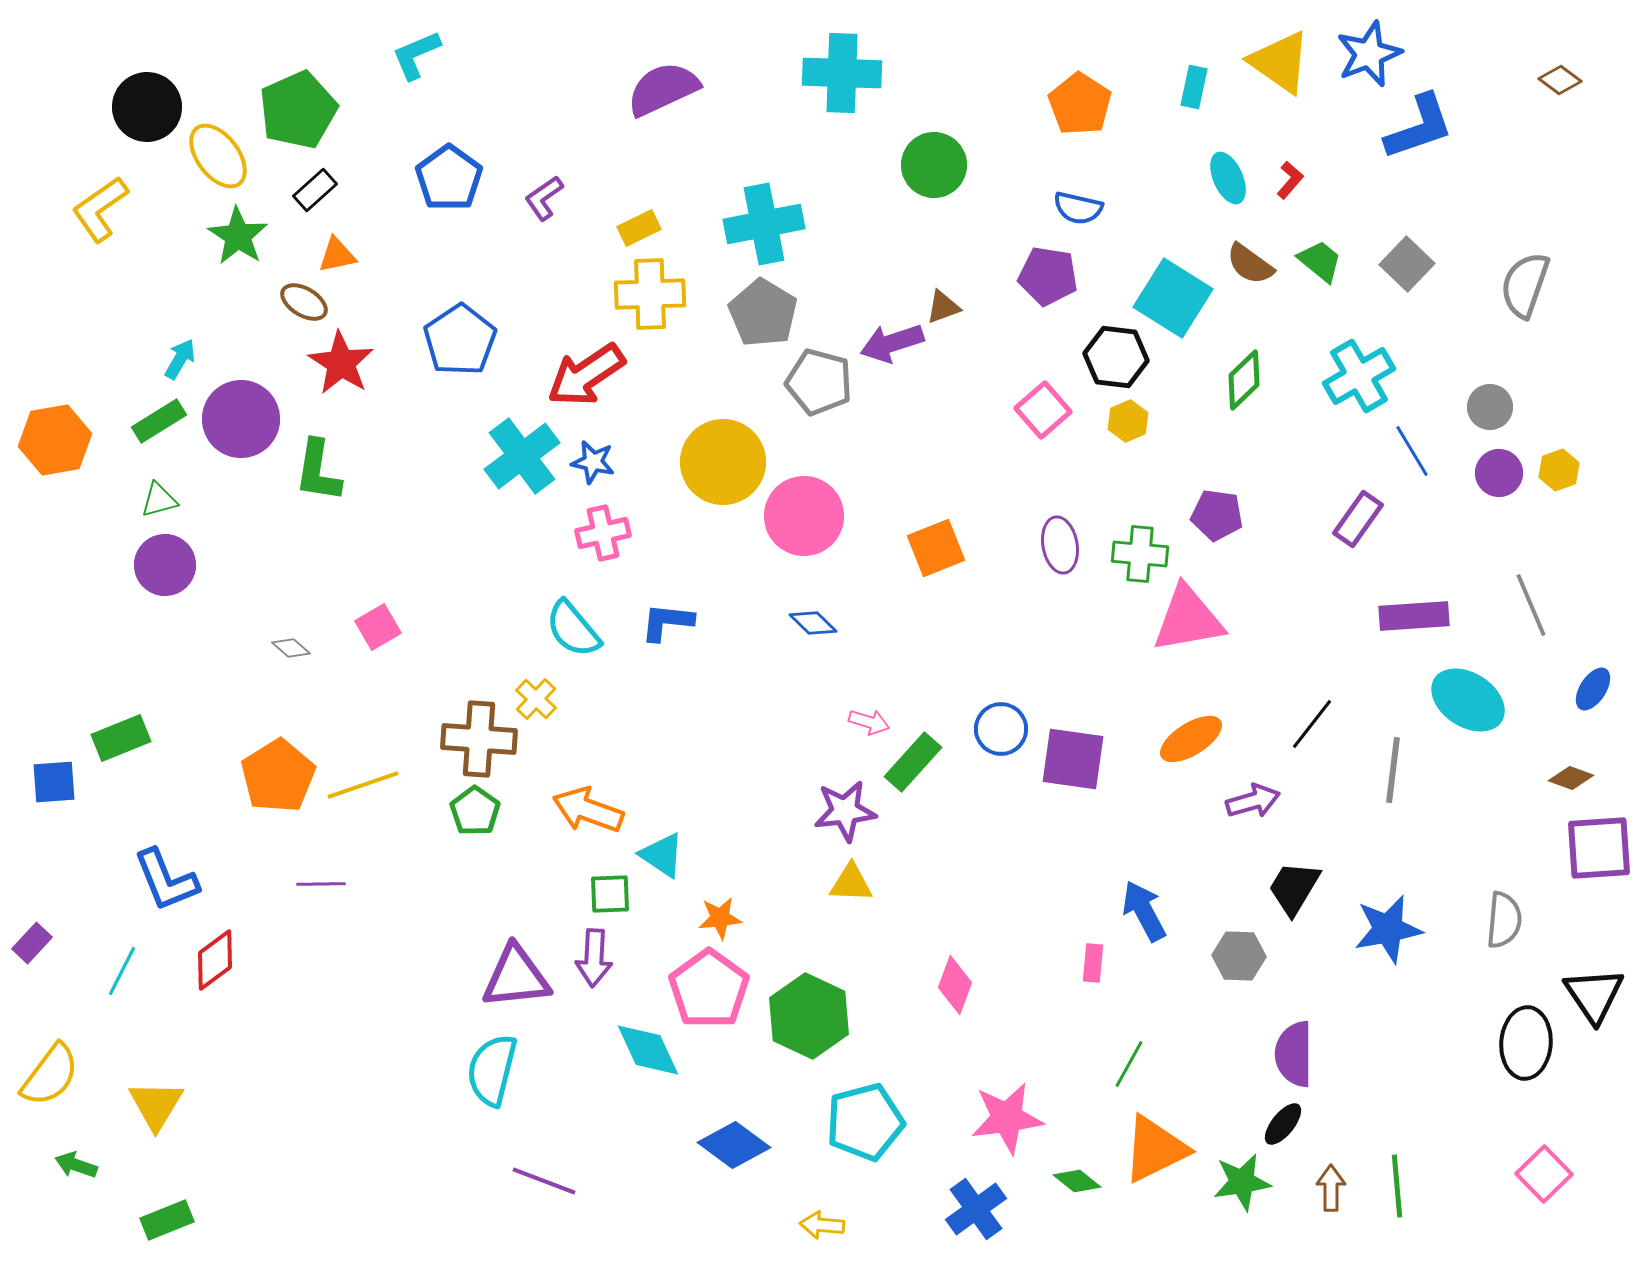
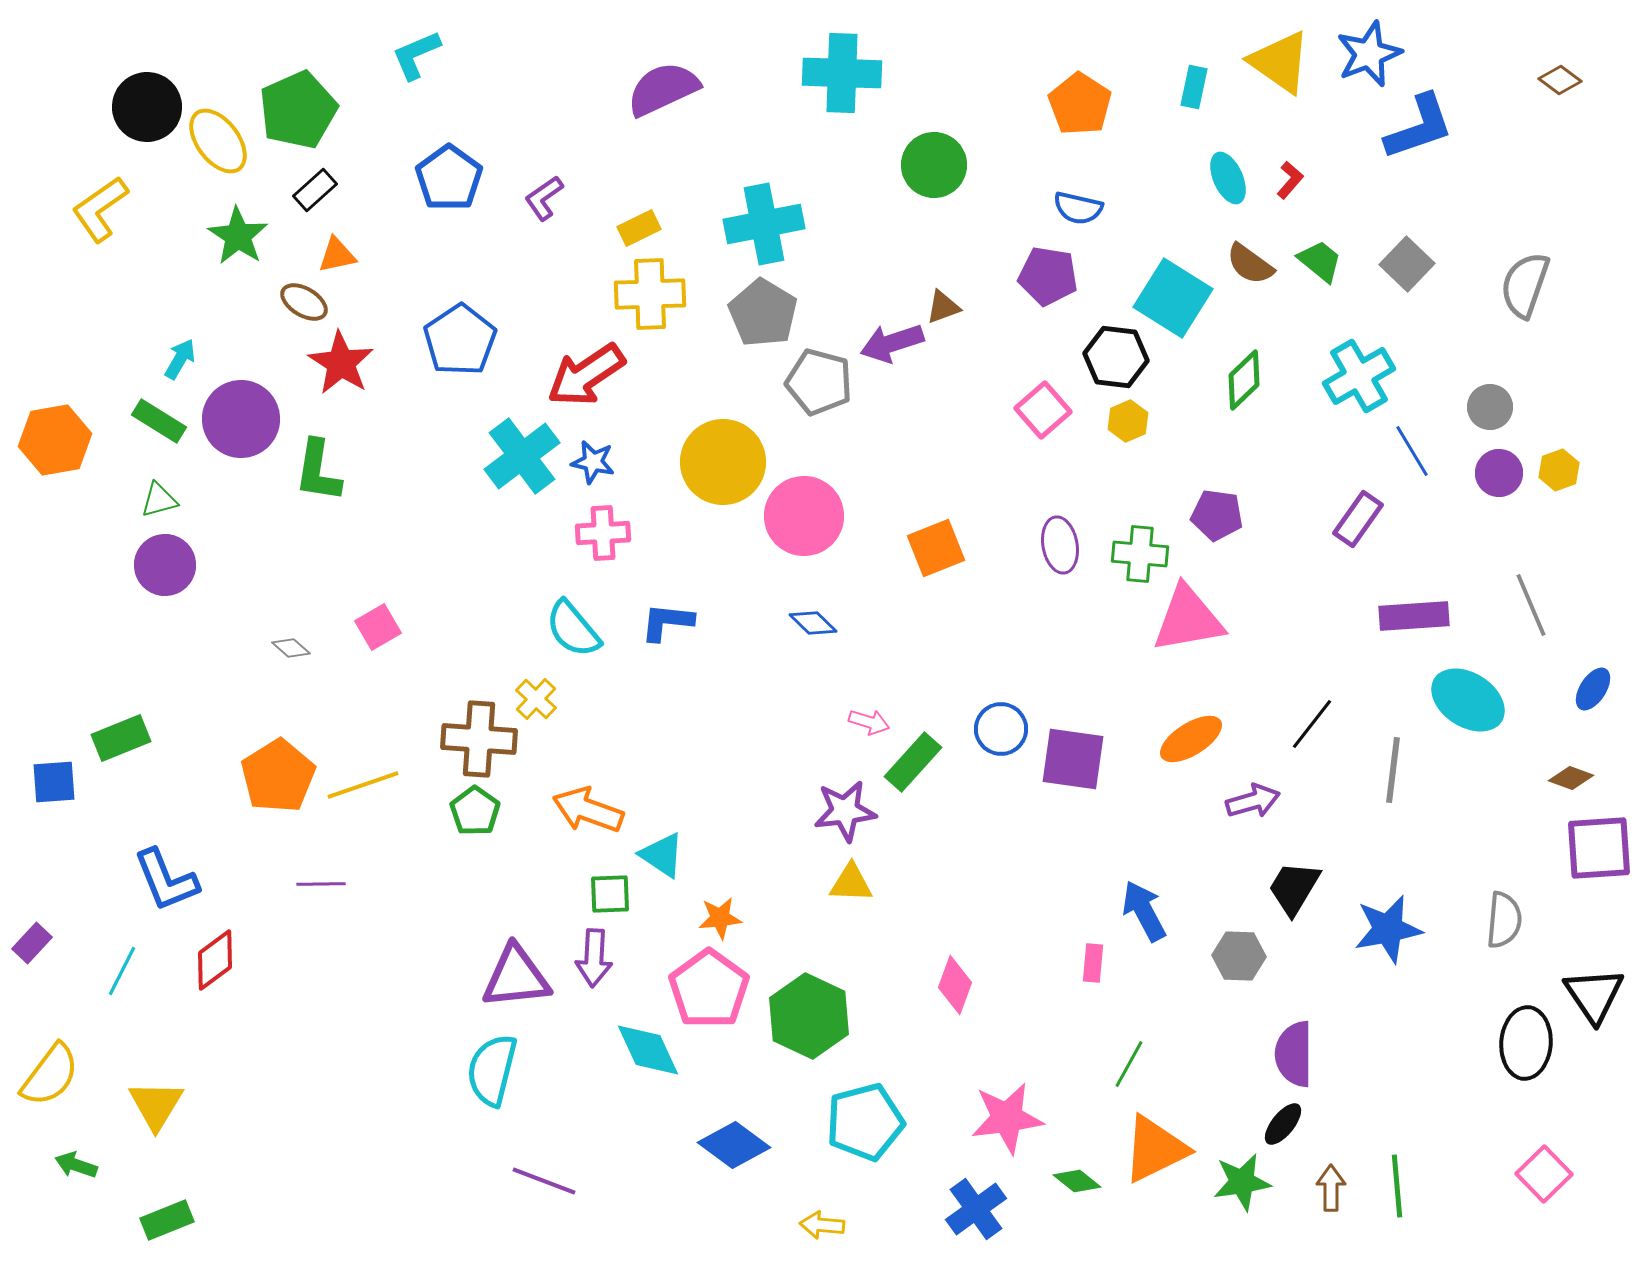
yellow ellipse at (218, 156): moved 15 px up
green rectangle at (159, 421): rotated 64 degrees clockwise
pink cross at (603, 533): rotated 10 degrees clockwise
